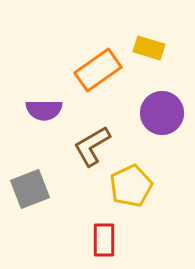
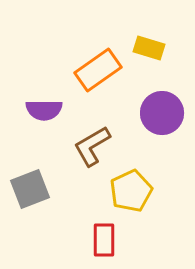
yellow pentagon: moved 5 px down
